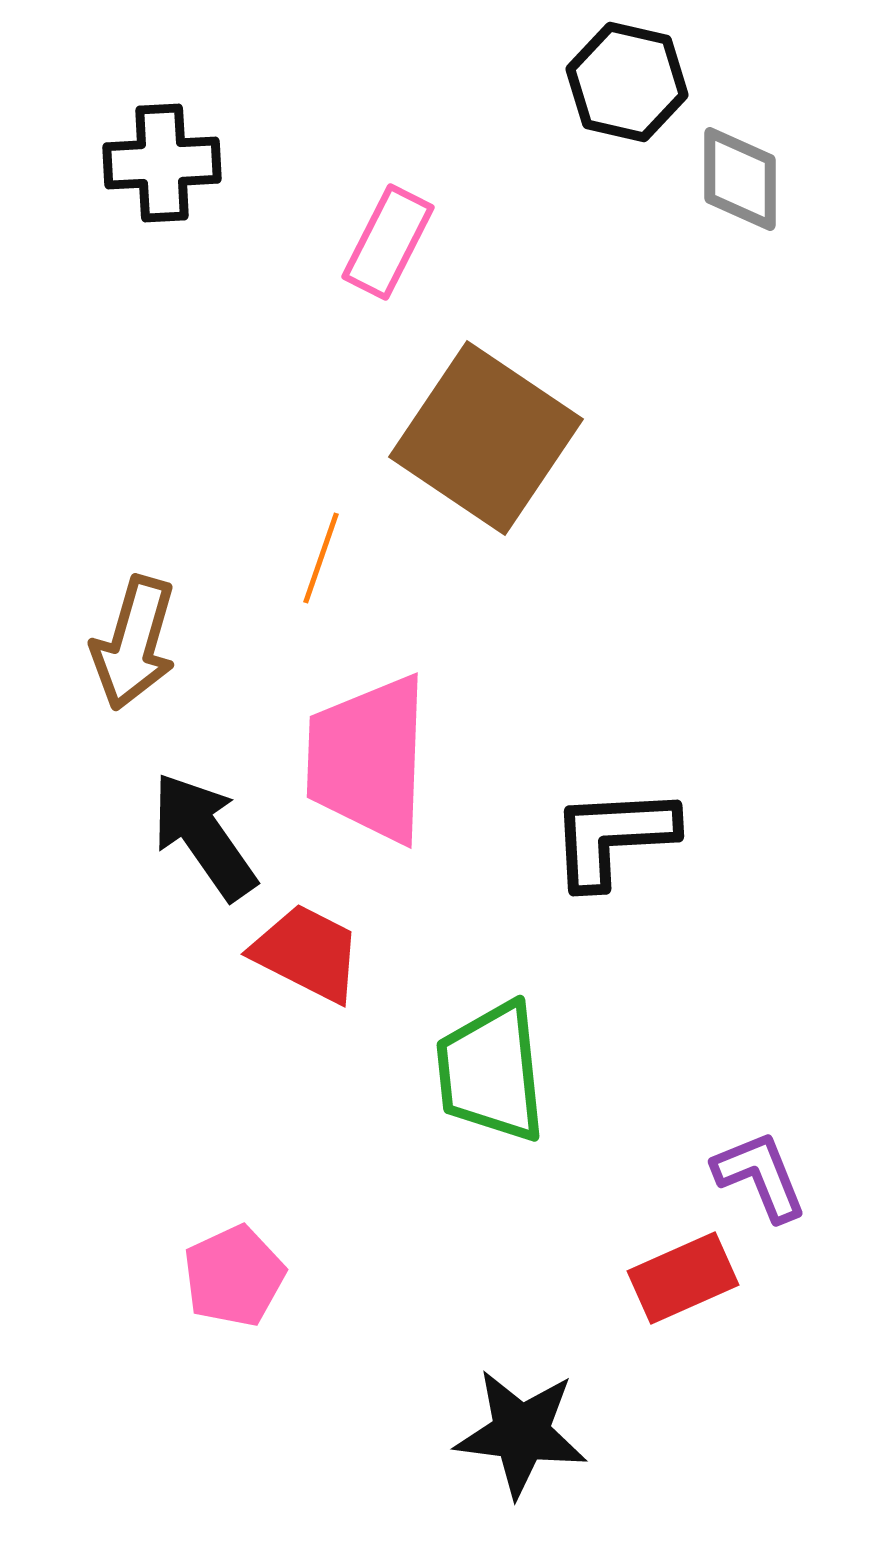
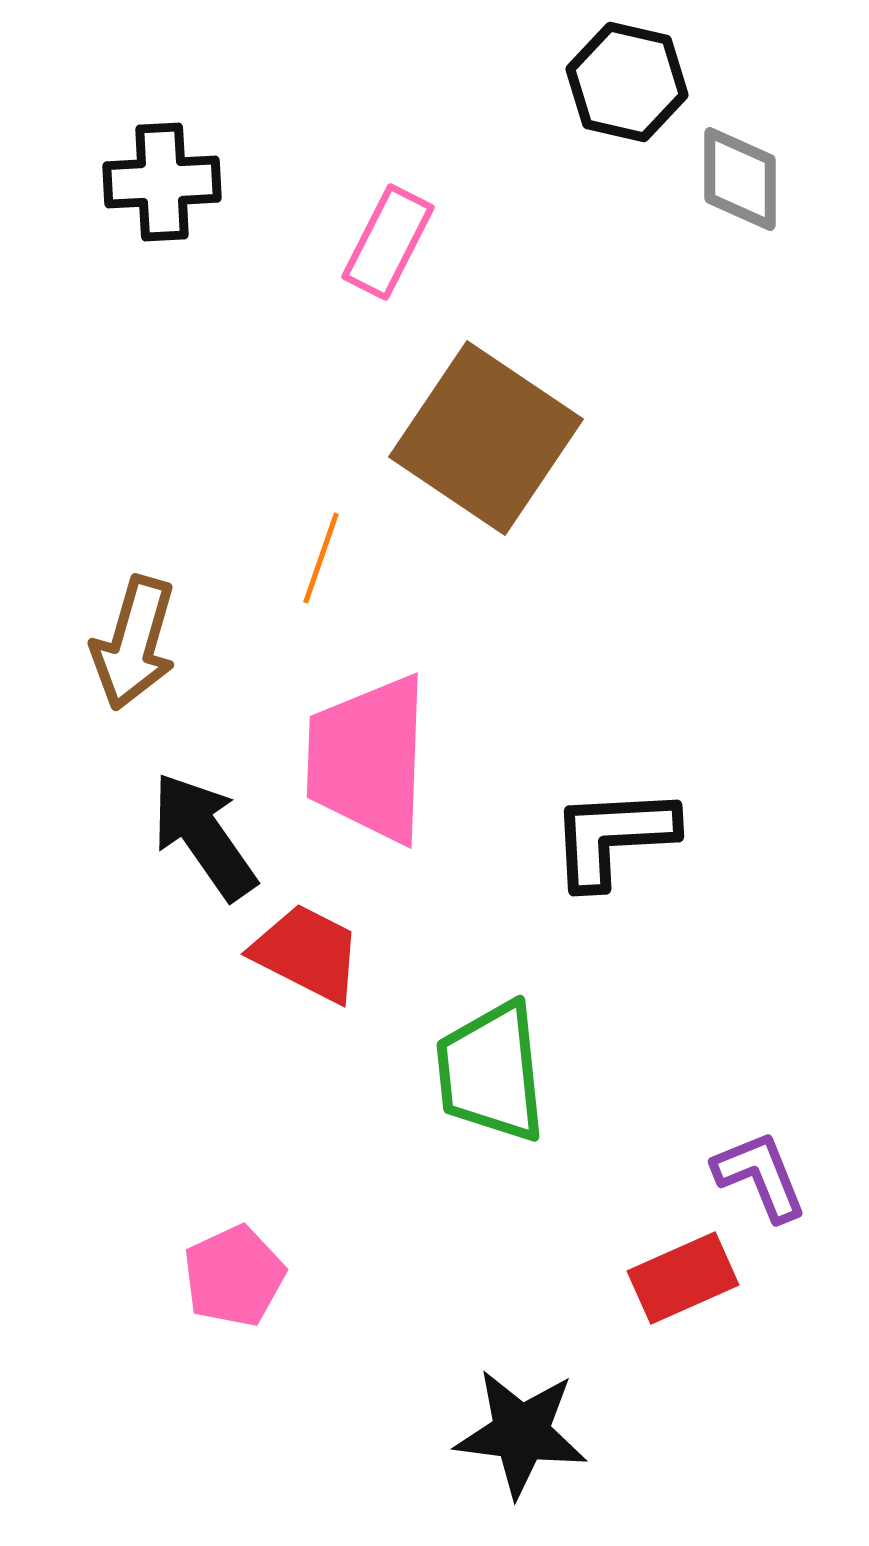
black cross: moved 19 px down
